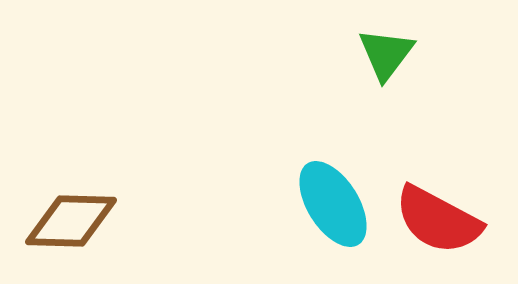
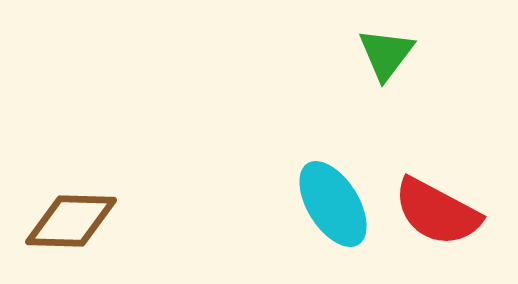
red semicircle: moved 1 px left, 8 px up
